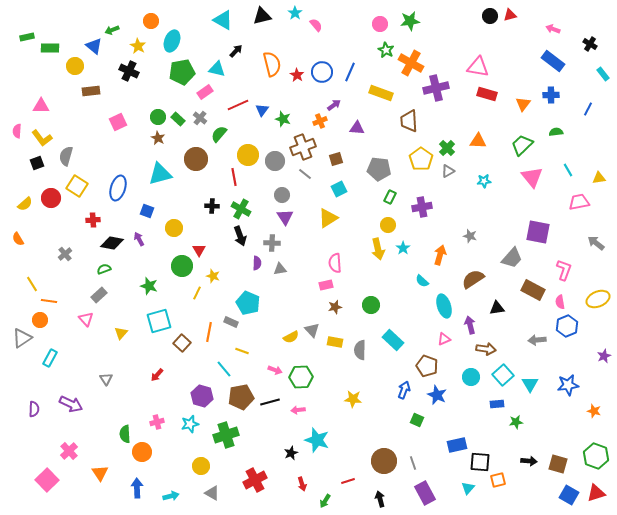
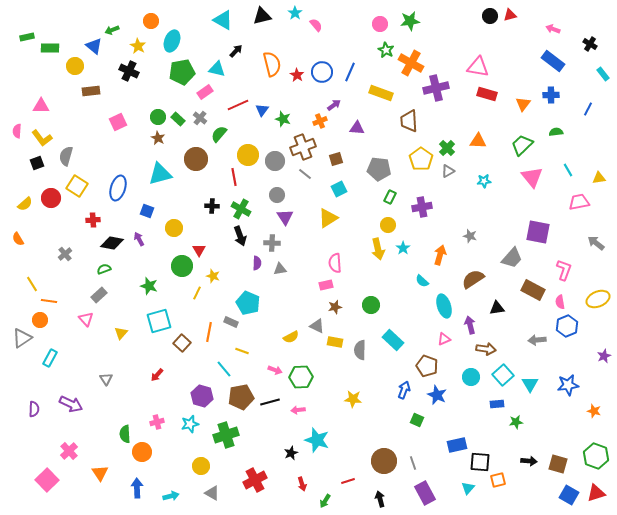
gray circle at (282, 195): moved 5 px left
gray triangle at (312, 330): moved 5 px right, 4 px up; rotated 21 degrees counterclockwise
